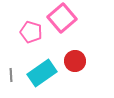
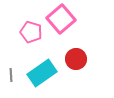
pink square: moved 1 px left, 1 px down
red circle: moved 1 px right, 2 px up
